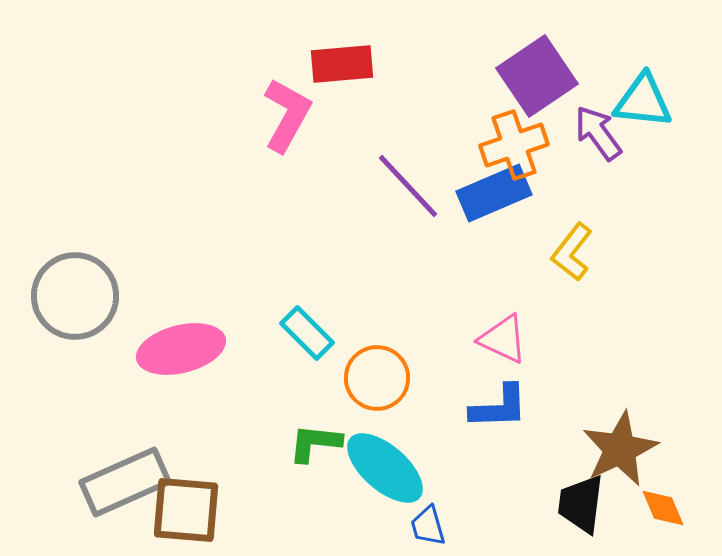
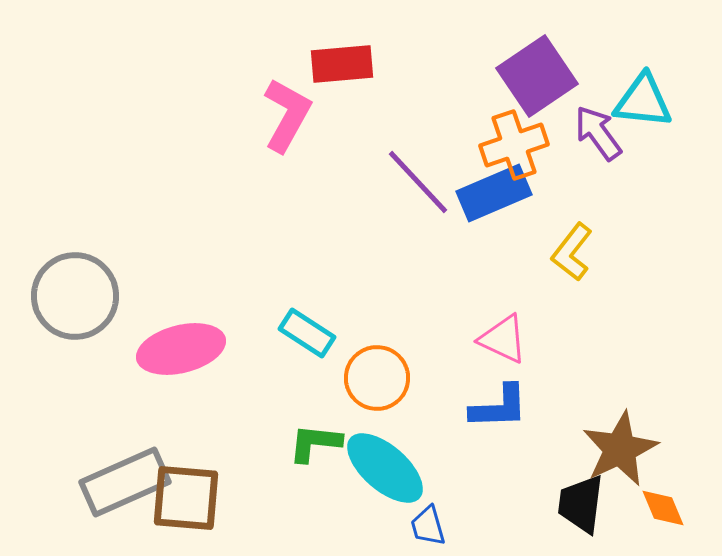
purple line: moved 10 px right, 4 px up
cyan rectangle: rotated 12 degrees counterclockwise
brown square: moved 12 px up
